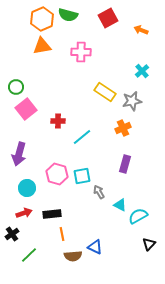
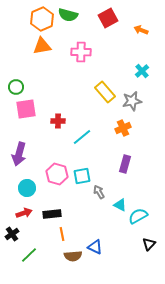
yellow rectangle: rotated 15 degrees clockwise
pink square: rotated 30 degrees clockwise
